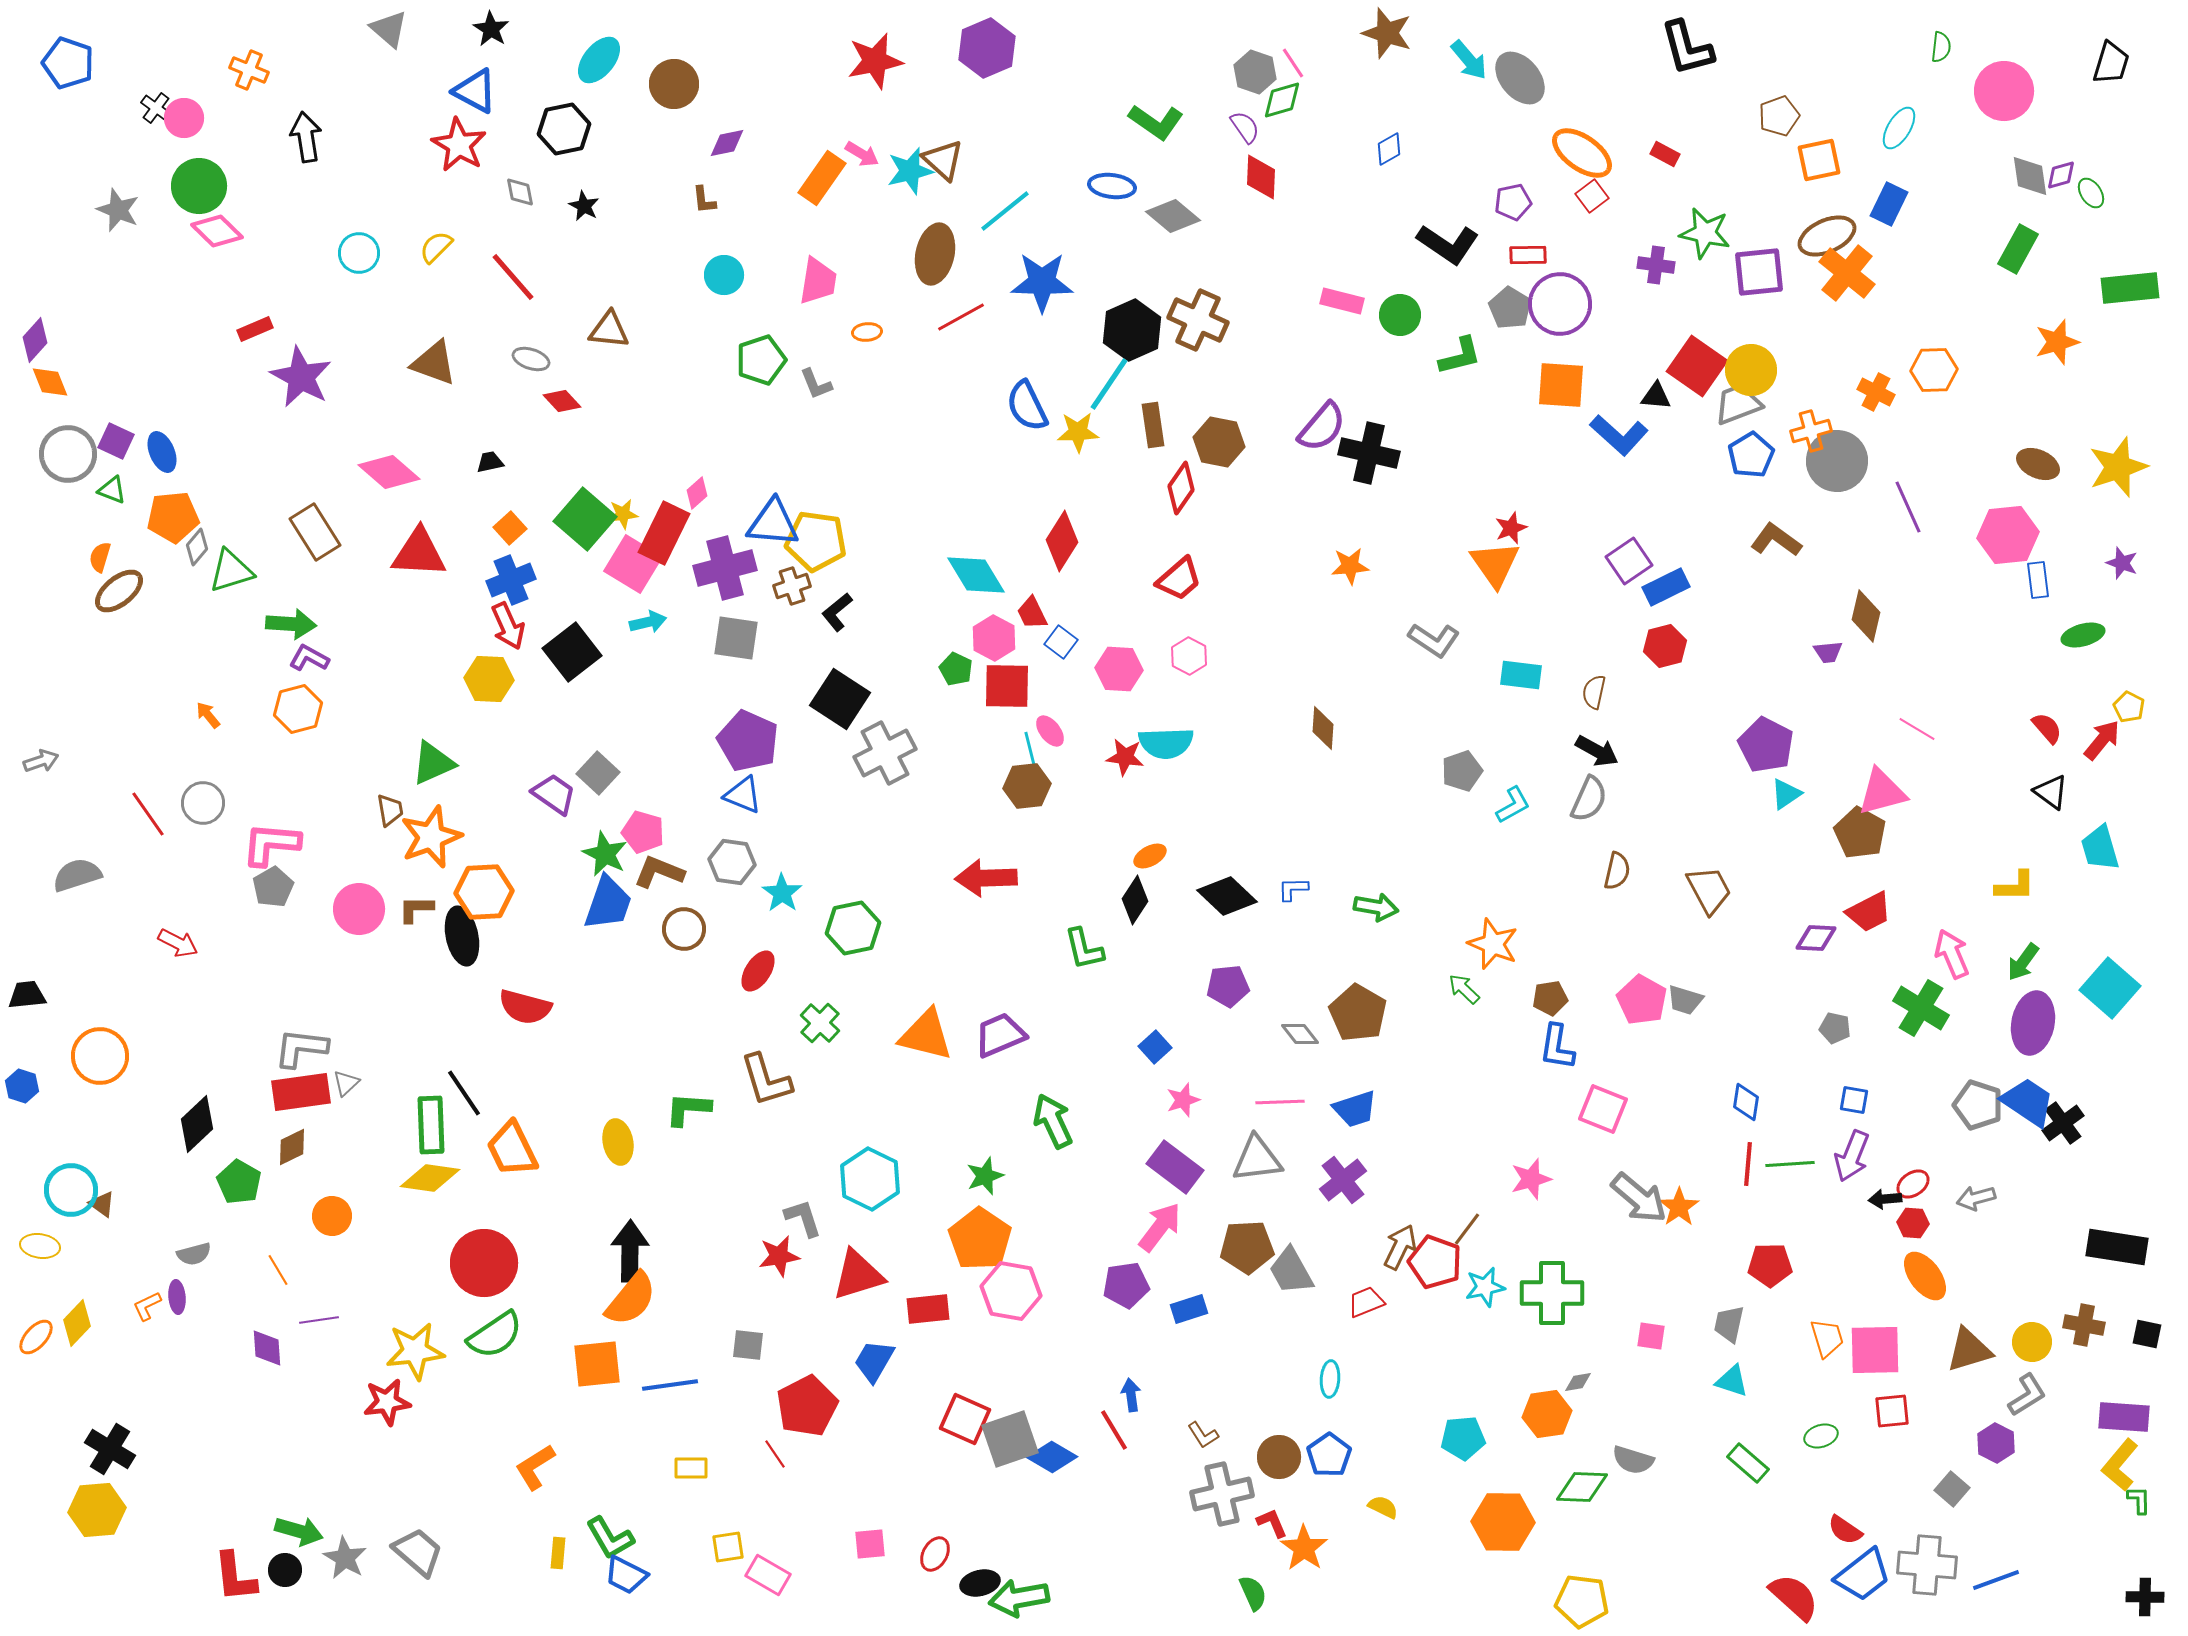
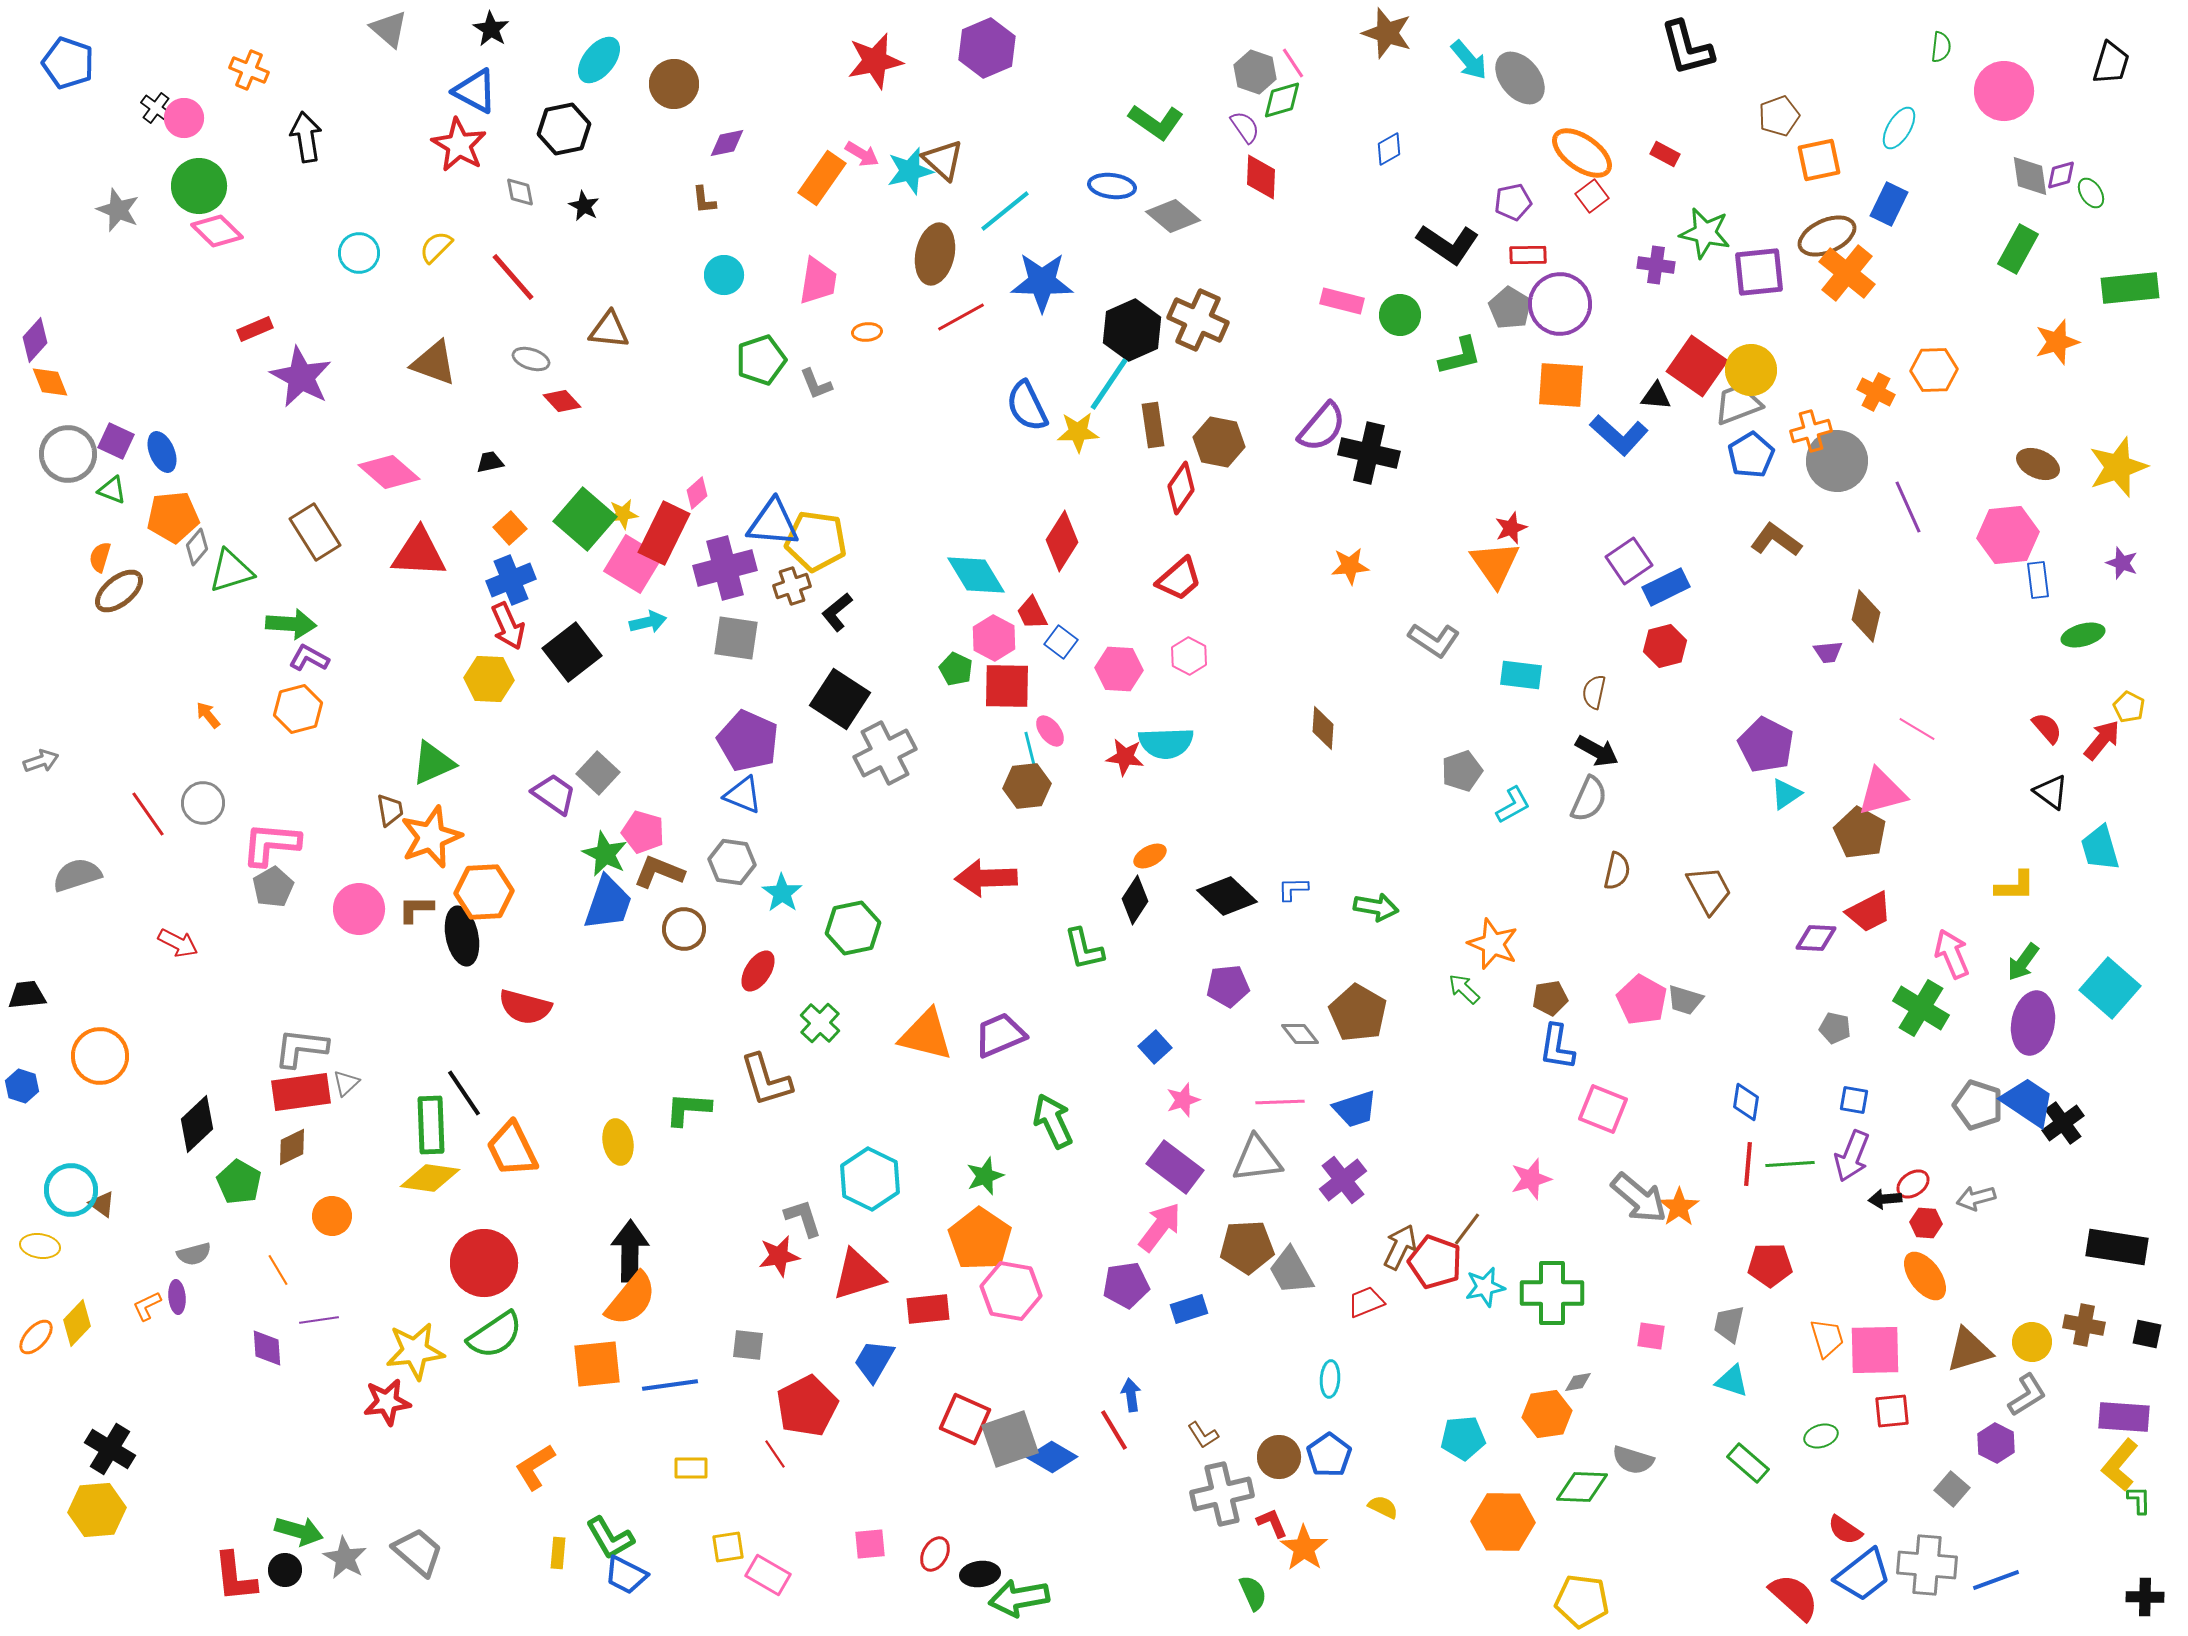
red hexagon at (1913, 1223): moved 13 px right
black ellipse at (980, 1583): moved 9 px up; rotated 6 degrees clockwise
